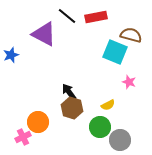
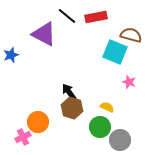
yellow semicircle: moved 1 px left, 2 px down; rotated 128 degrees counterclockwise
